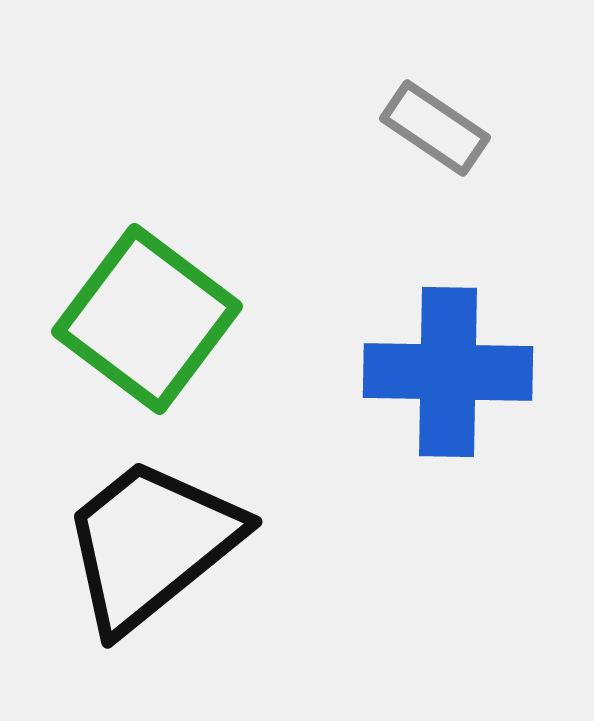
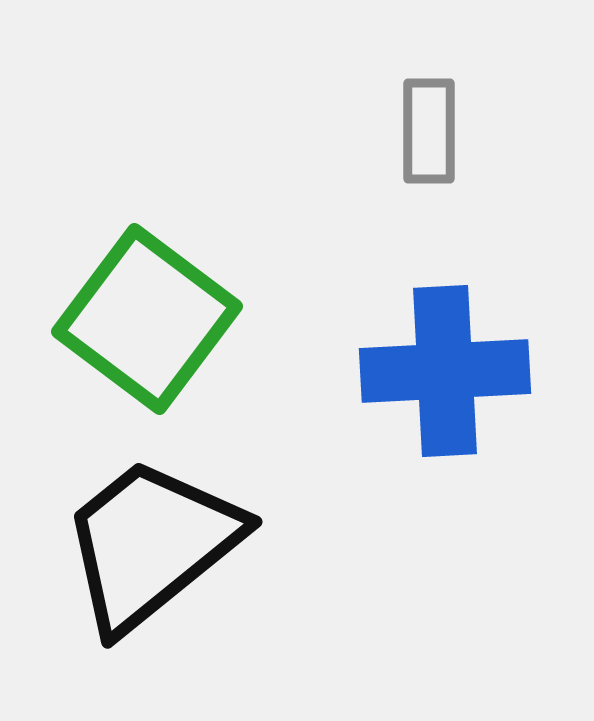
gray rectangle: moved 6 px left, 3 px down; rotated 56 degrees clockwise
blue cross: moved 3 px left, 1 px up; rotated 4 degrees counterclockwise
